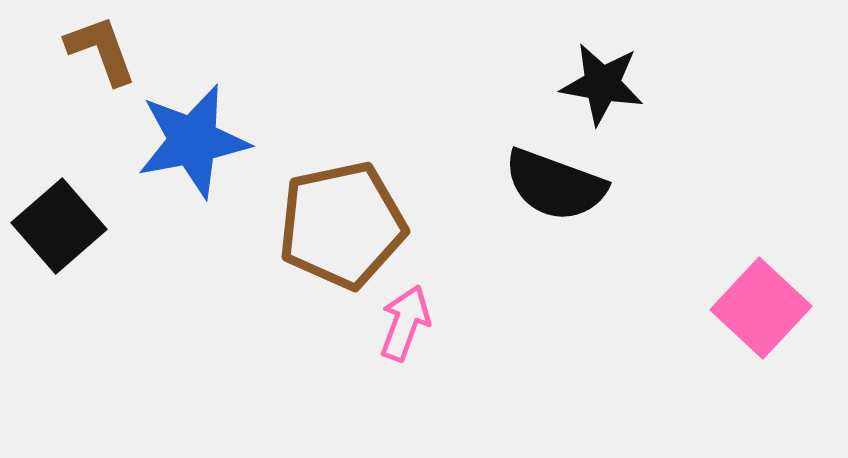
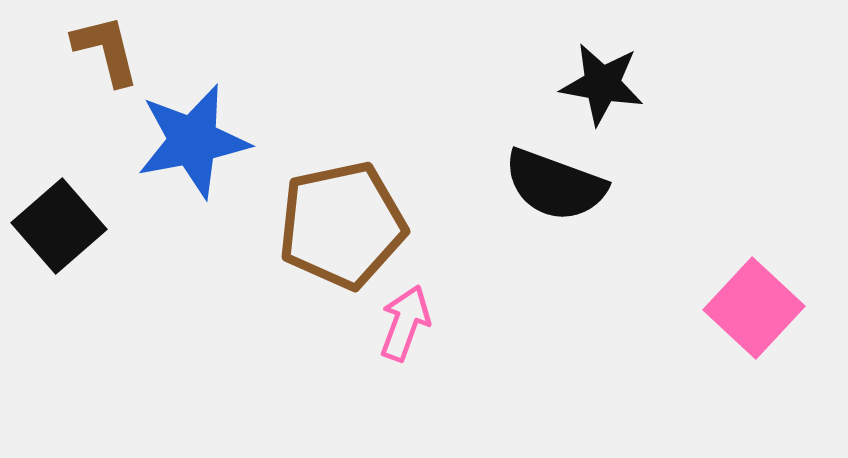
brown L-shape: moved 5 px right; rotated 6 degrees clockwise
pink square: moved 7 px left
